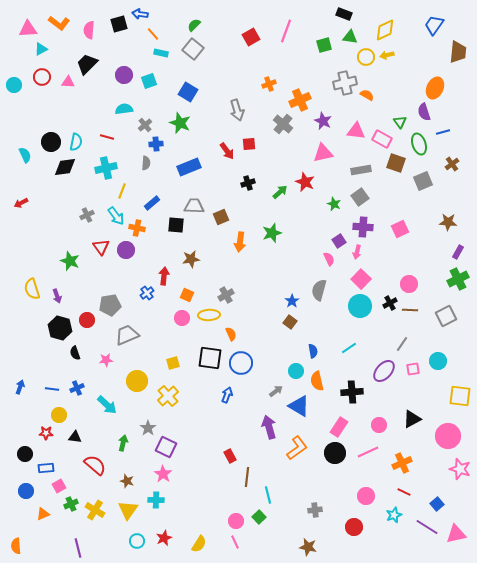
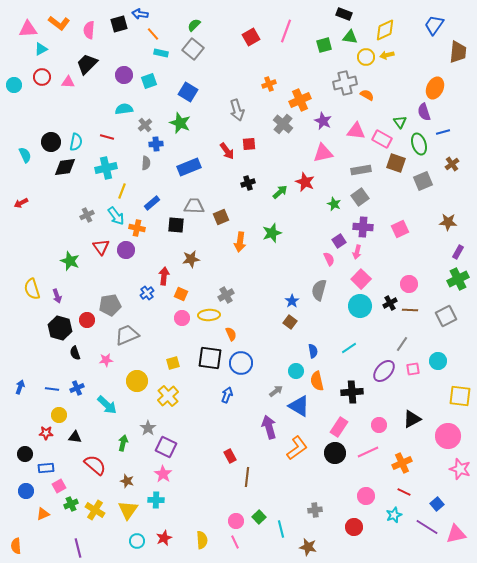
orange square at (187, 295): moved 6 px left, 1 px up
cyan line at (268, 495): moved 13 px right, 34 px down
yellow semicircle at (199, 544): moved 3 px right, 4 px up; rotated 36 degrees counterclockwise
